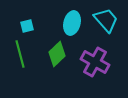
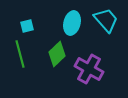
purple cross: moved 6 px left, 7 px down
